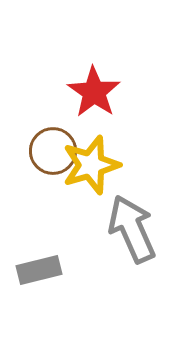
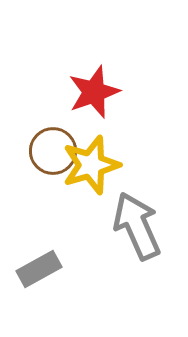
red star: rotated 18 degrees clockwise
gray arrow: moved 5 px right, 3 px up
gray rectangle: moved 1 px up; rotated 15 degrees counterclockwise
